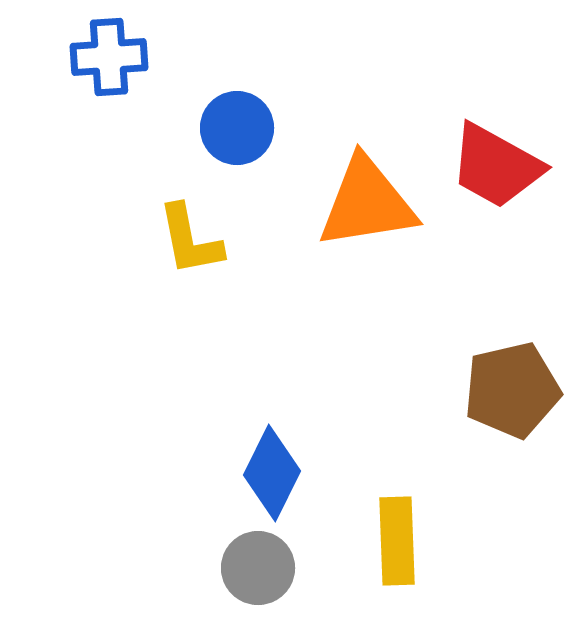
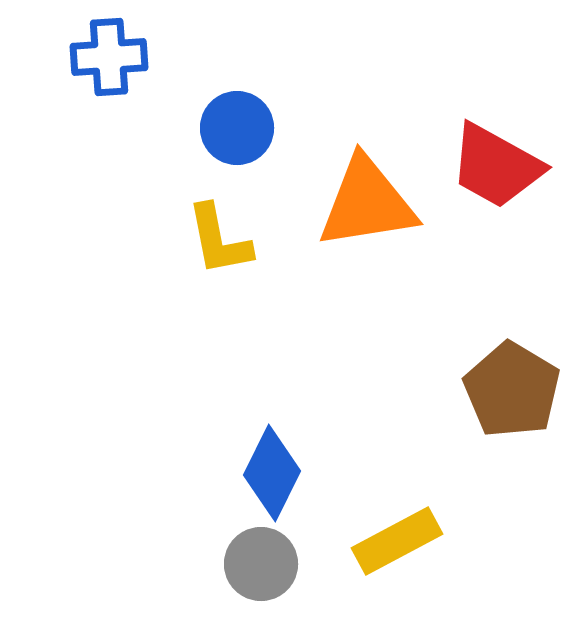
yellow L-shape: moved 29 px right
brown pentagon: rotated 28 degrees counterclockwise
yellow rectangle: rotated 64 degrees clockwise
gray circle: moved 3 px right, 4 px up
